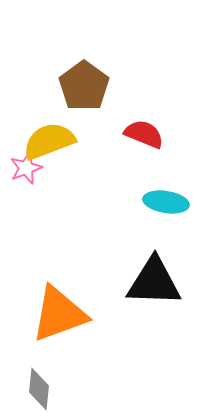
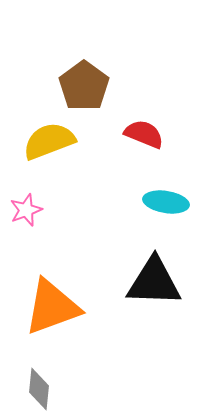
pink star: moved 42 px down
orange triangle: moved 7 px left, 7 px up
